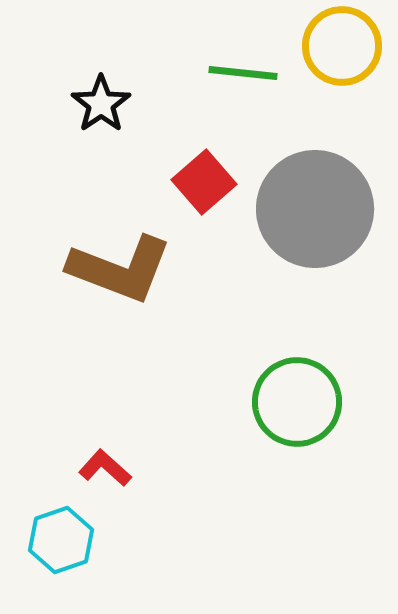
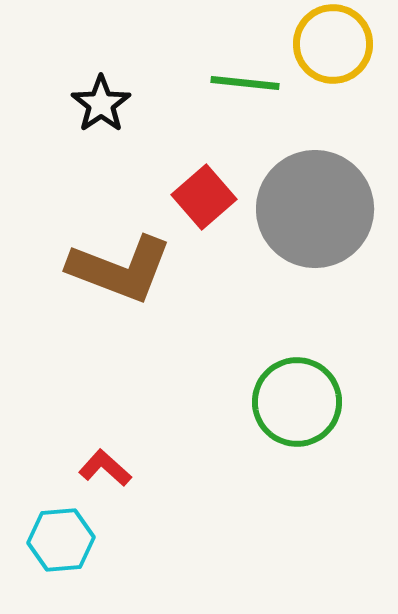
yellow circle: moved 9 px left, 2 px up
green line: moved 2 px right, 10 px down
red square: moved 15 px down
cyan hexagon: rotated 14 degrees clockwise
